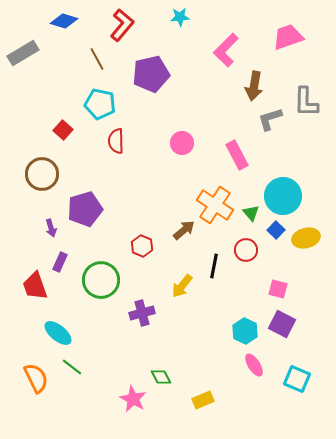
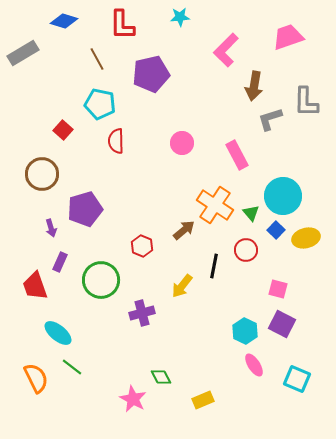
red L-shape at (122, 25): rotated 140 degrees clockwise
